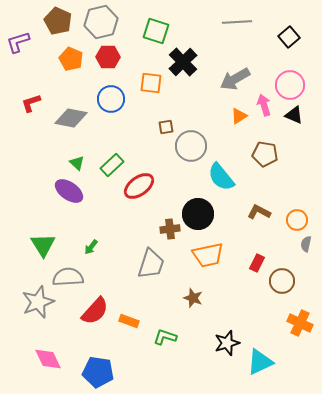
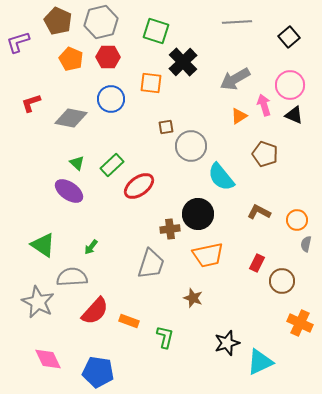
brown pentagon at (265, 154): rotated 10 degrees clockwise
green triangle at (43, 245): rotated 24 degrees counterclockwise
gray semicircle at (68, 277): moved 4 px right
gray star at (38, 302): rotated 24 degrees counterclockwise
green L-shape at (165, 337): rotated 85 degrees clockwise
